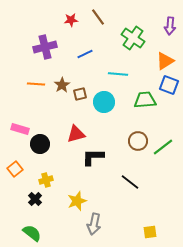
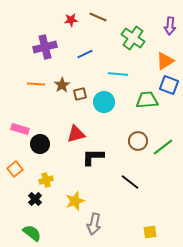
brown line: rotated 30 degrees counterclockwise
green trapezoid: moved 2 px right
yellow star: moved 2 px left
